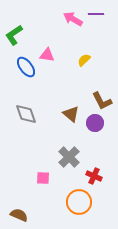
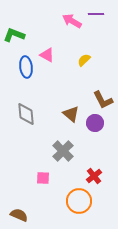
pink arrow: moved 1 px left, 2 px down
green L-shape: rotated 55 degrees clockwise
pink triangle: rotated 21 degrees clockwise
blue ellipse: rotated 30 degrees clockwise
brown L-shape: moved 1 px right, 1 px up
gray diamond: rotated 15 degrees clockwise
gray cross: moved 6 px left, 6 px up
red cross: rotated 28 degrees clockwise
orange circle: moved 1 px up
